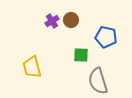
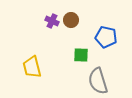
purple cross: rotated 32 degrees counterclockwise
